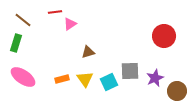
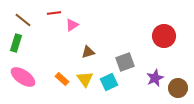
red line: moved 1 px left, 1 px down
pink triangle: moved 2 px right, 1 px down
gray square: moved 5 px left, 9 px up; rotated 18 degrees counterclockwise
orange rectangle: rotated 56 degrees clockwise
brown circle: moved 1 px right, 3 px up
